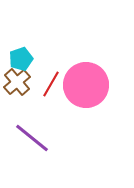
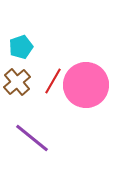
cyan pentagon: moved 12 px up
red line: moved 2 px right, 3 px up
